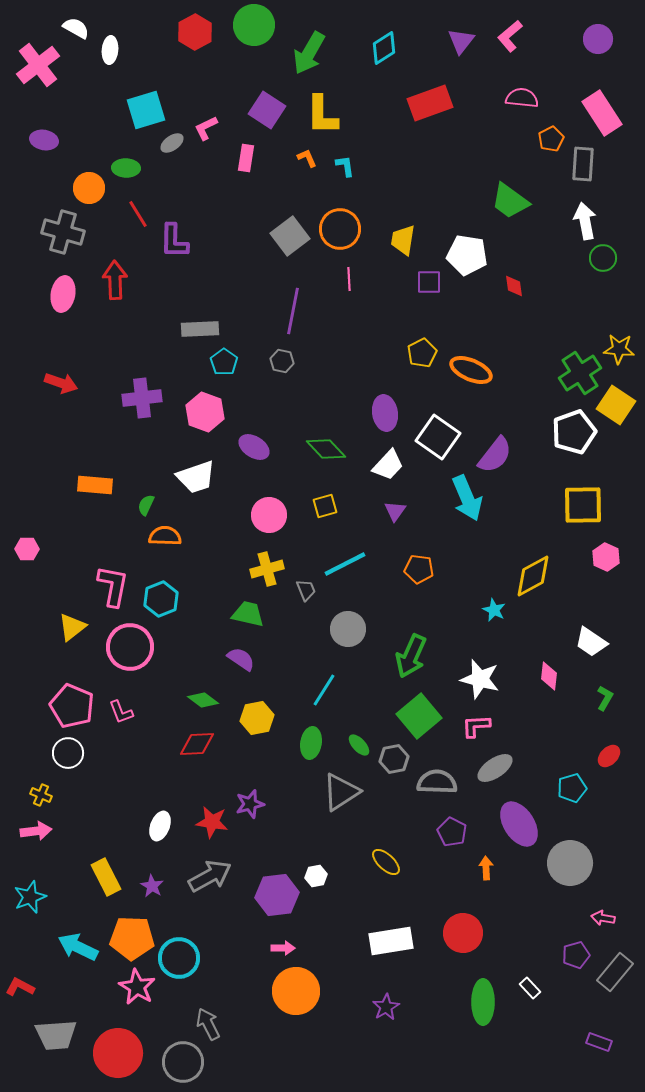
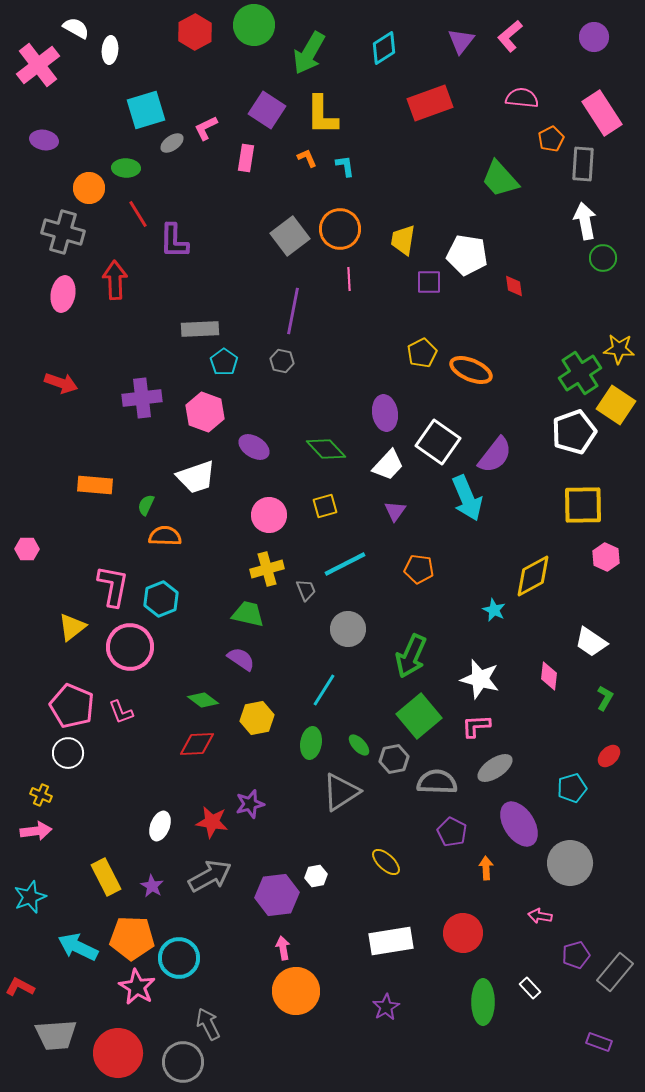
purple circle at (598, 39): moved 4 px left, 2 px up
green trapezoid at (510, 201): moved 10 px left, 22 px up; rotated 12 degrees clockwise
white square at (438, 437): moved 5 px down
pink arrow at (603, 918): moved 63 px left, 2 px up
pink arrow at (283, 948): rotated 100 degrees counterclockwise
